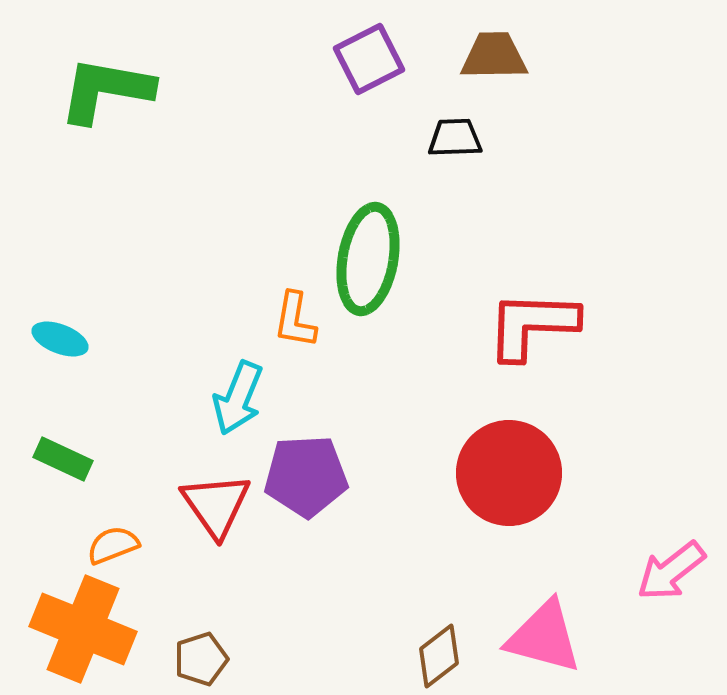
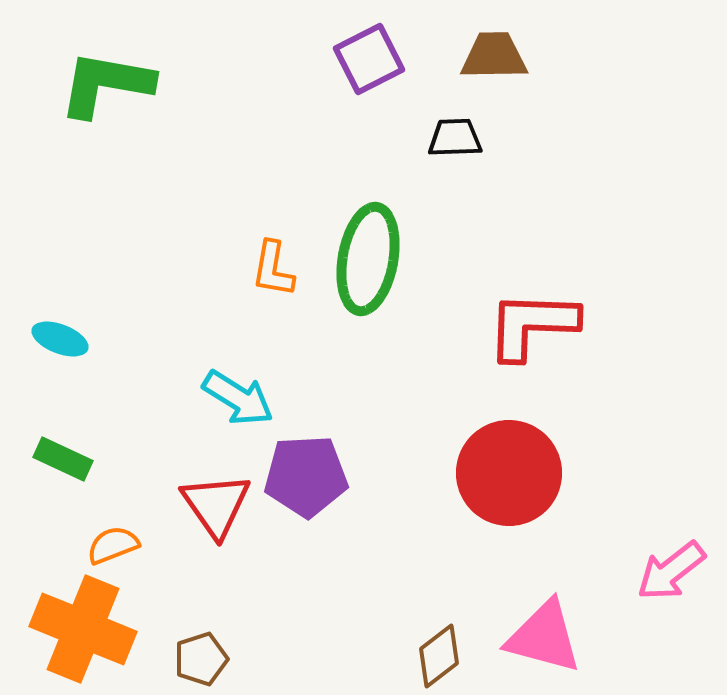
green L-shape: moved 6 px up
orange L-shape: moved 22 px left, 51 px up
cyan arrow: rotated 80 degrees counterclockwise
